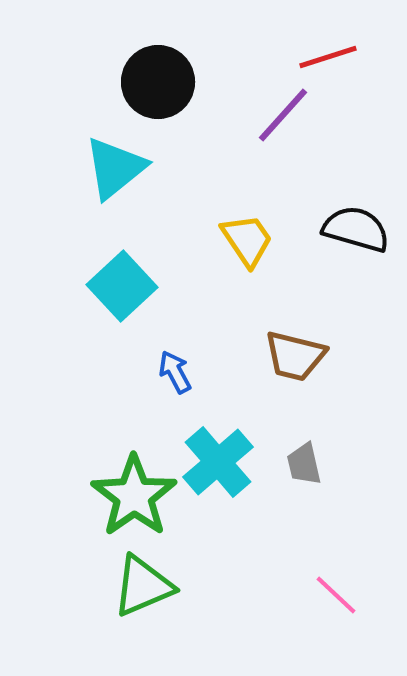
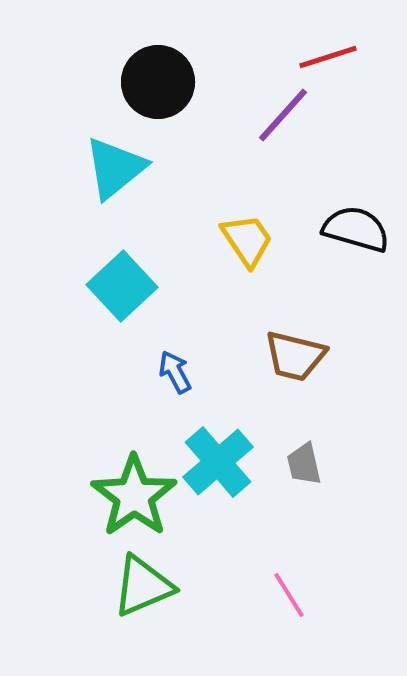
pink line: moved 47 px left; rotated 15 degrees clockwise
